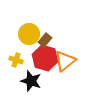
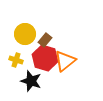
yellow circle: moved 4 px left
